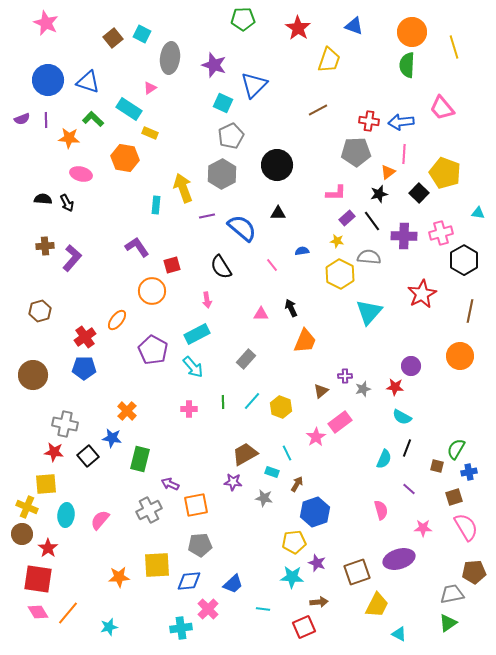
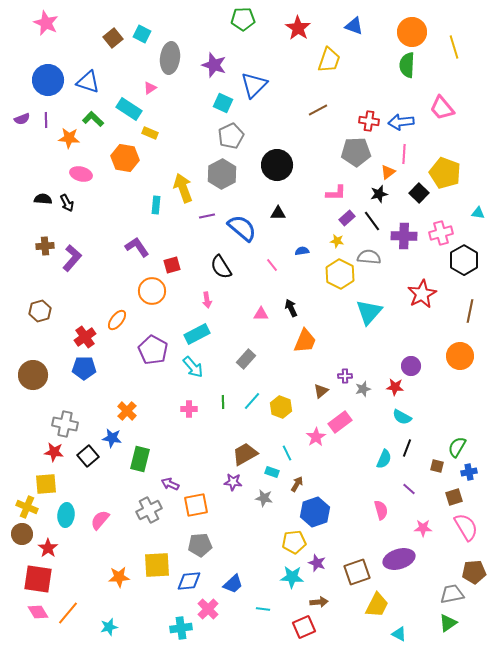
green semicircle at (456, 449): moved 1 px right, 2 px up
